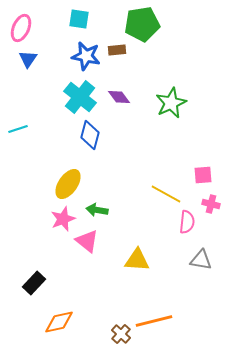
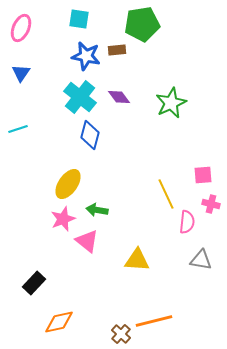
blue triangle: moved 7 px left, 14 px down
yellow line: rotated 36 degrees clockwise
